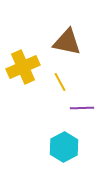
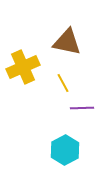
yellow line: moved 3 px right, 1 px down
cyan hexagon: moved 1 px right, 3 px down
